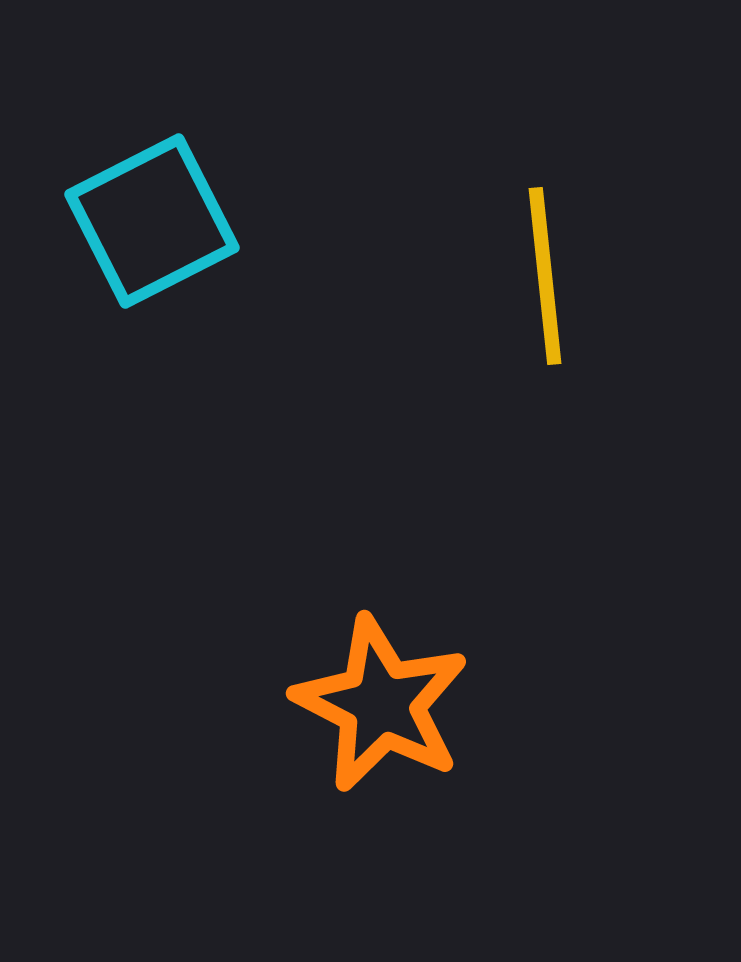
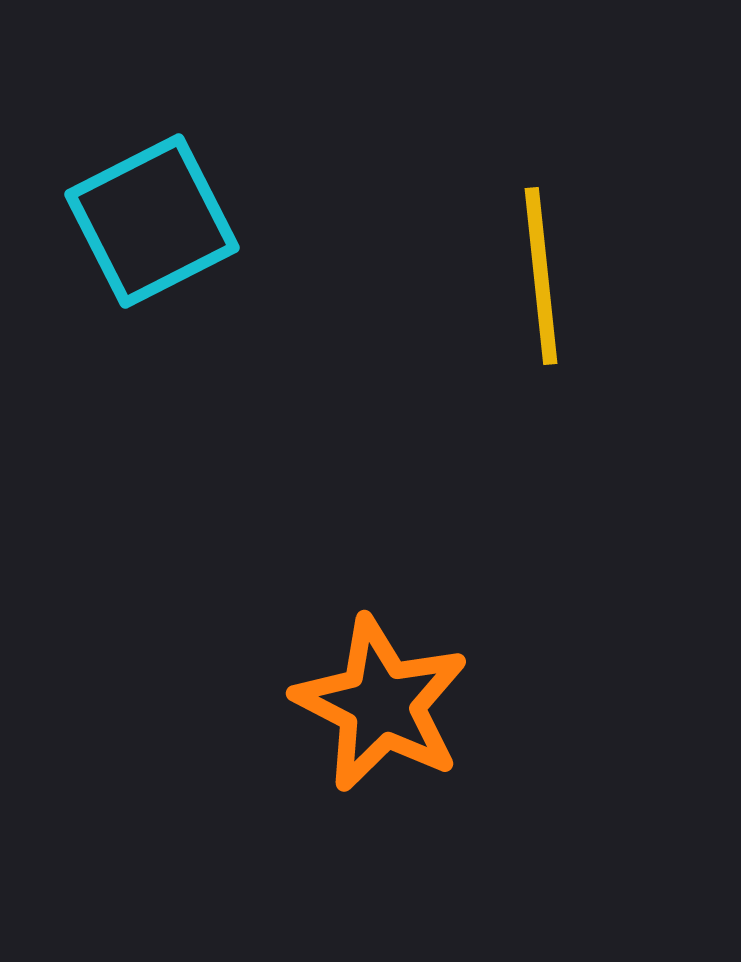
yellow line: moved 4 px left
